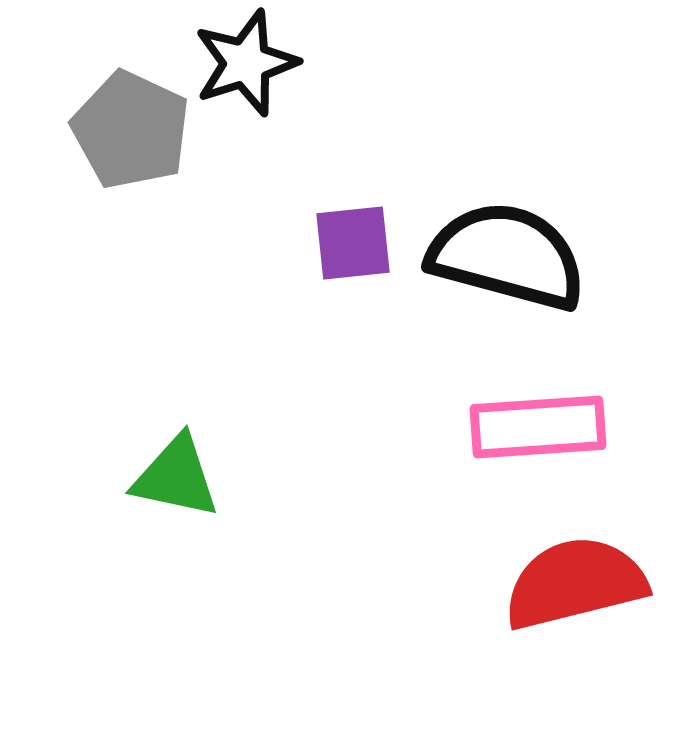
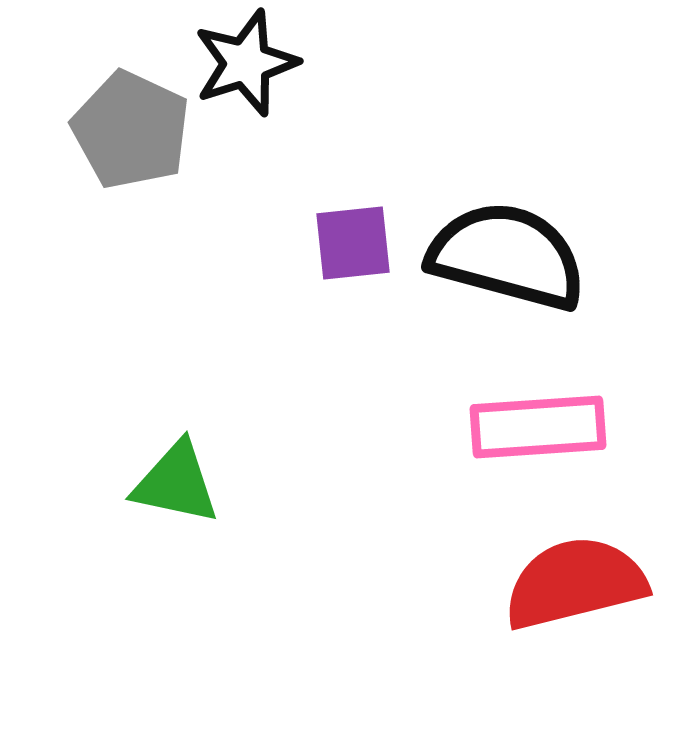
green triangle: moved 6 px down
